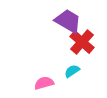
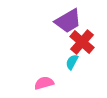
purple trapezoid: rotated 120 degrees clockwise
cyan semicircle: moved 9 px up; rotated 28 degrees counterclockwise
